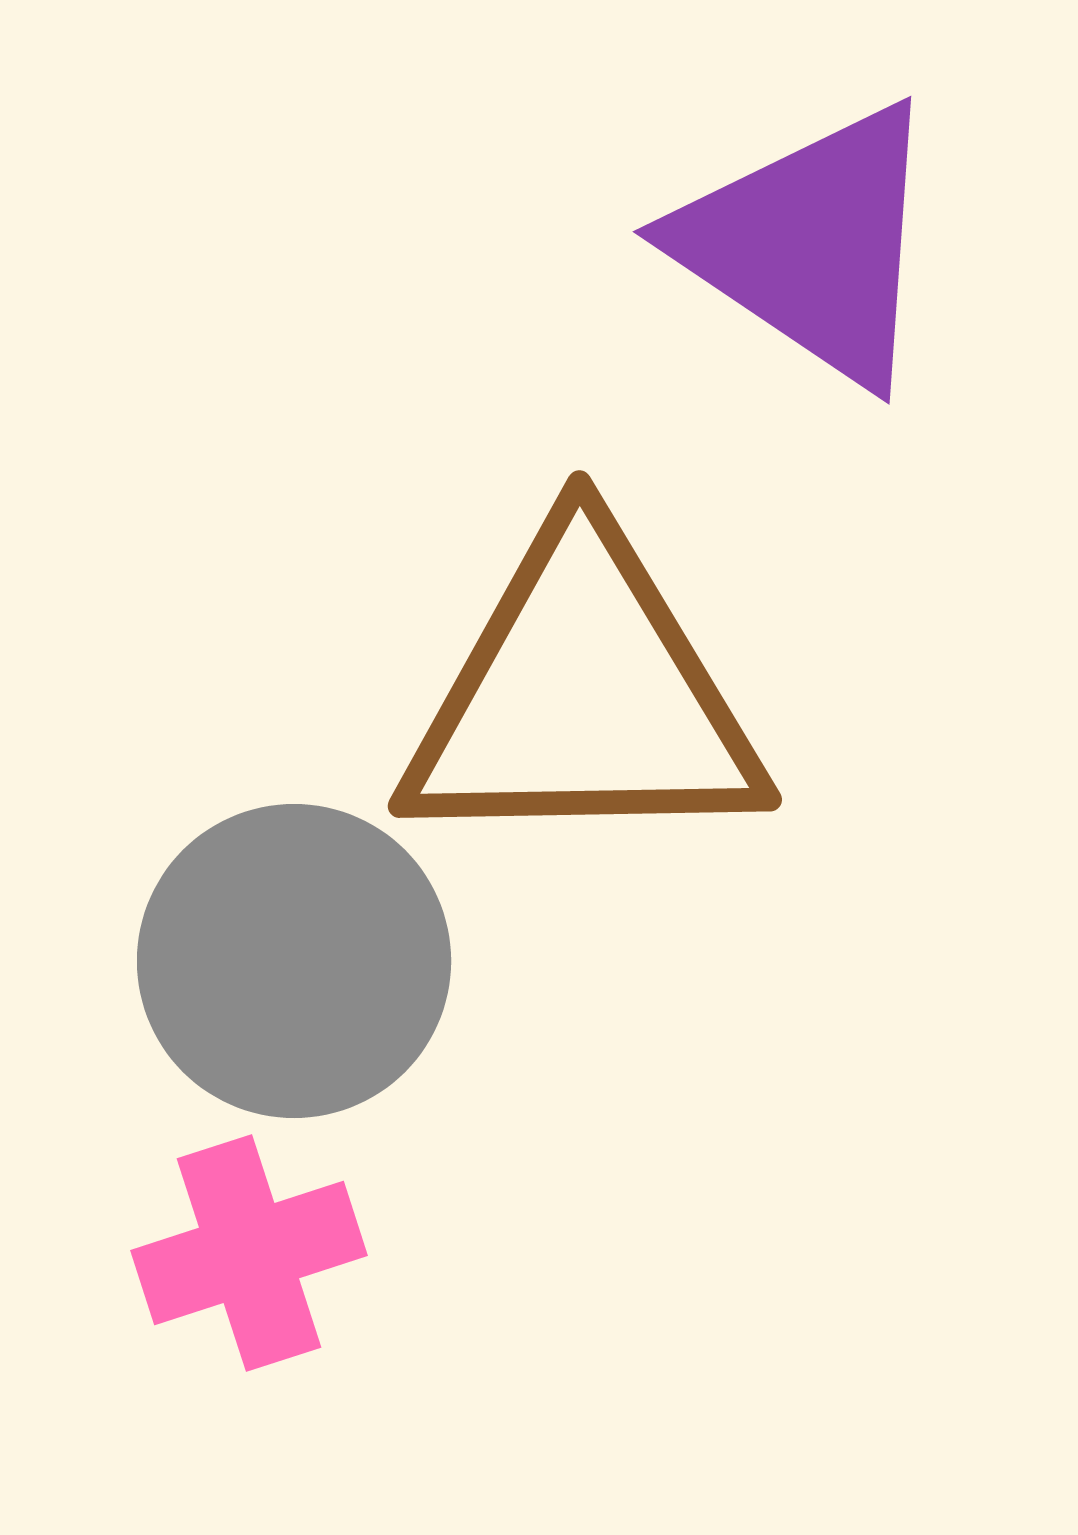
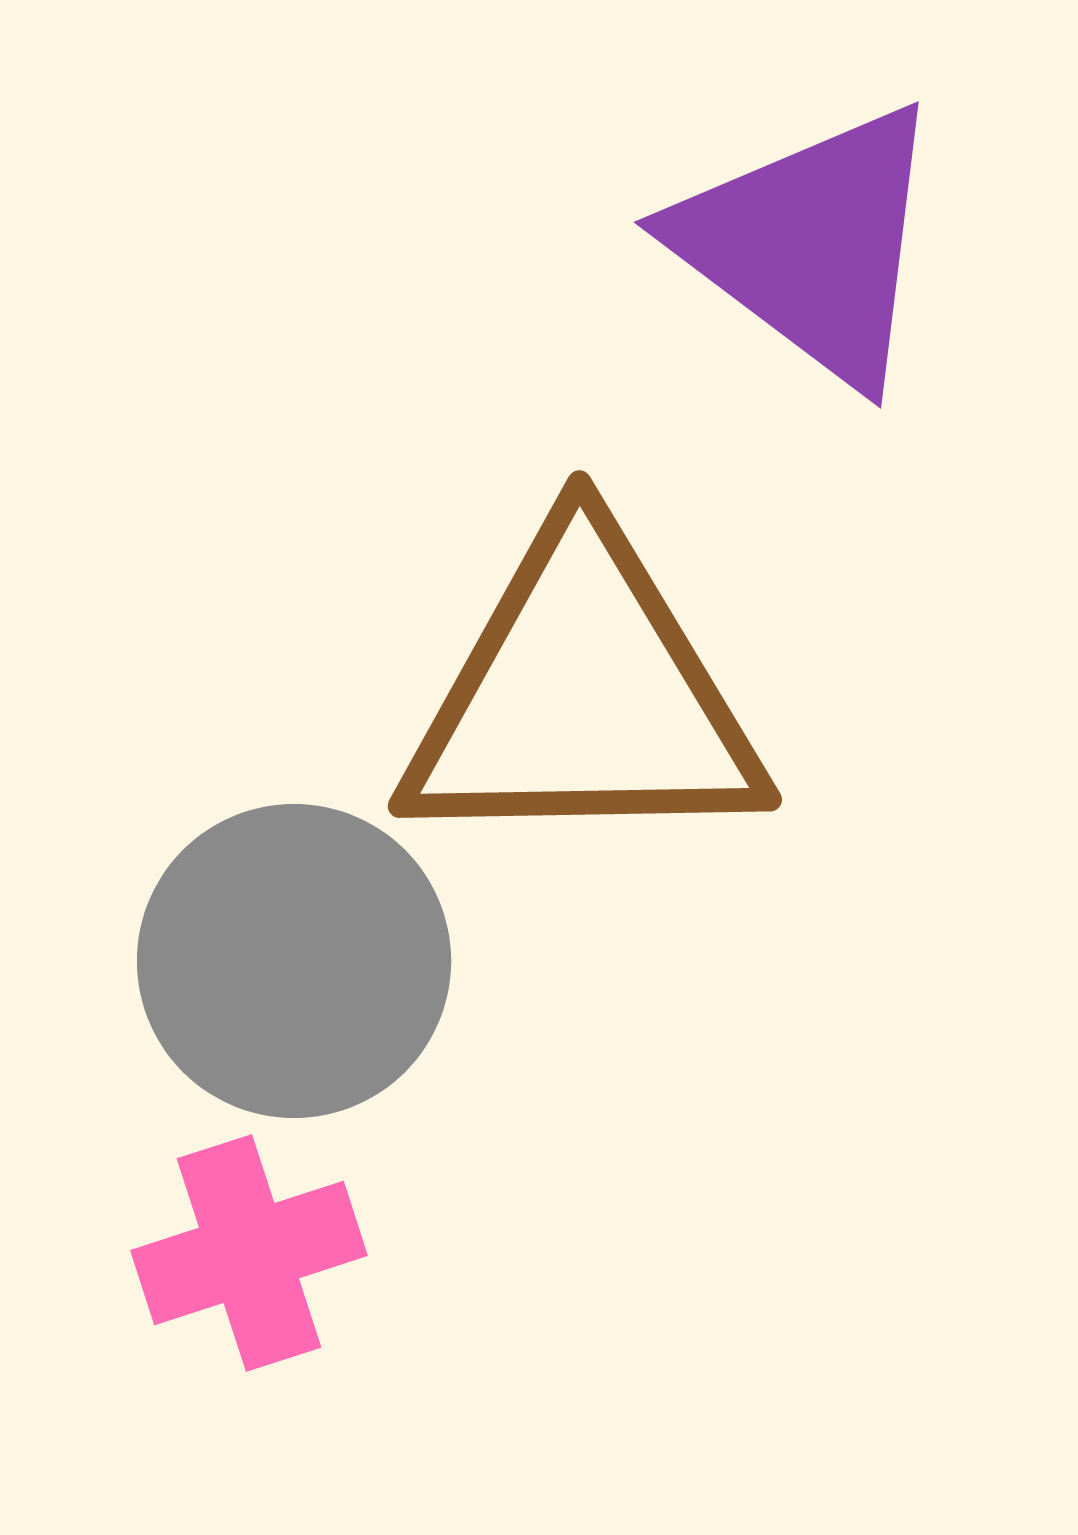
purple triangle: rotated 3 degrees clockwise
